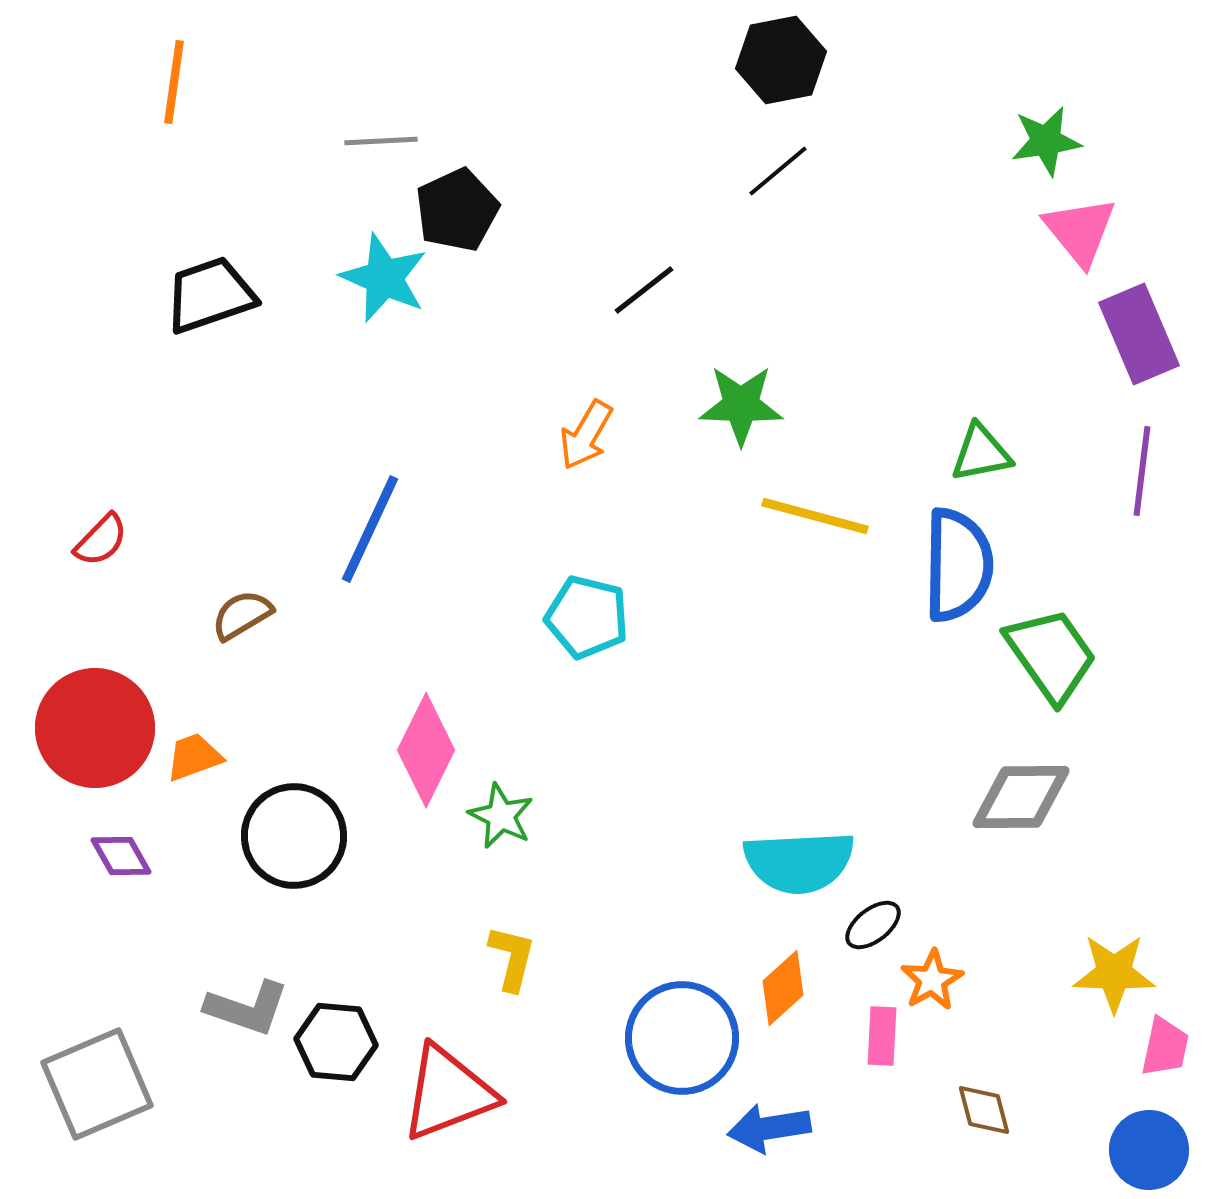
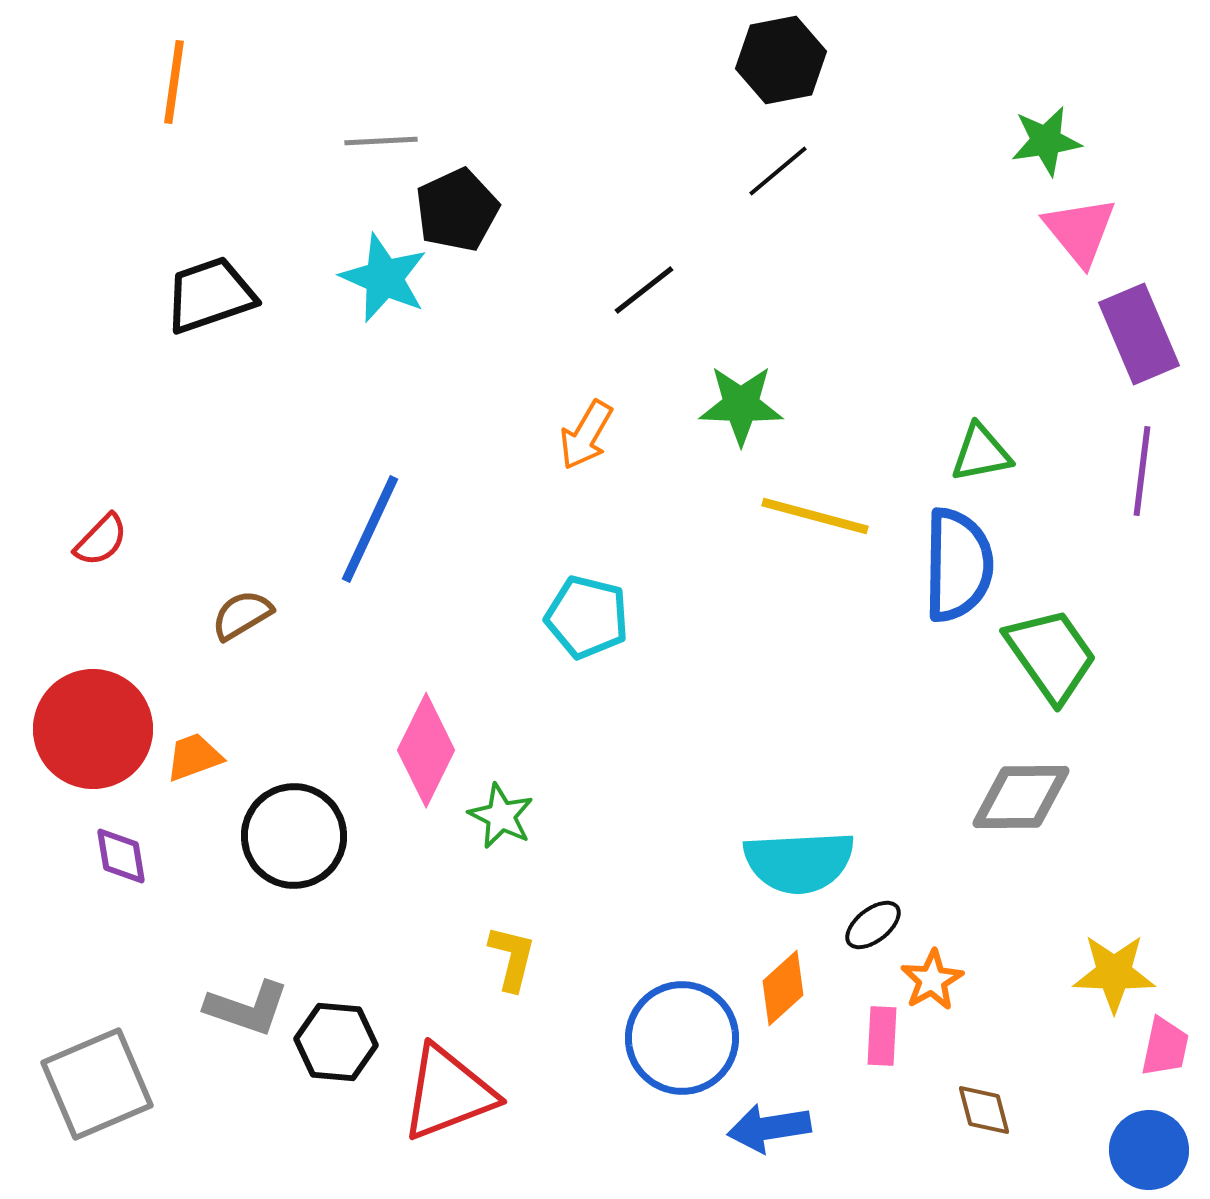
red circle at (95, 728): moved 2 px left, 1 px down
purple diamond at (121, 856): rotated 20 degrees clockwise
